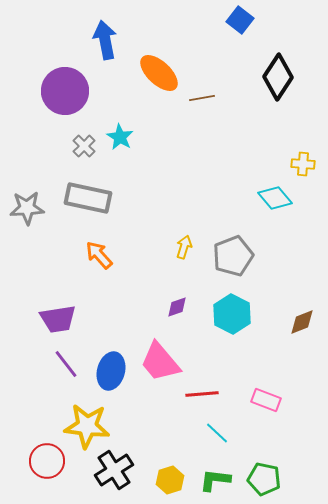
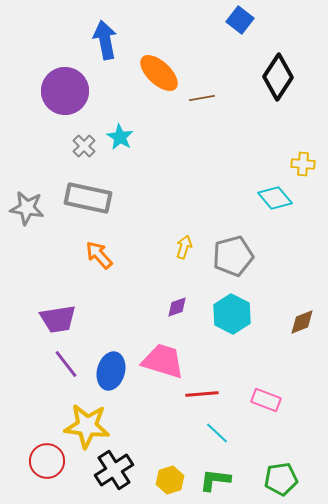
gray star: rotated 12 degrees clockwise
gray pentagon: rotated 6 degrees clockwise
pink trapezoid: moved 3 px right, 1 px up; rotated 147 degrees clockwise
green pentagon: moved 17 px right; rotated 20 degrees counterclockwise
